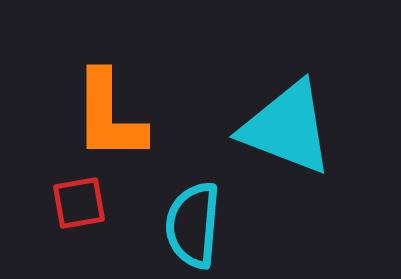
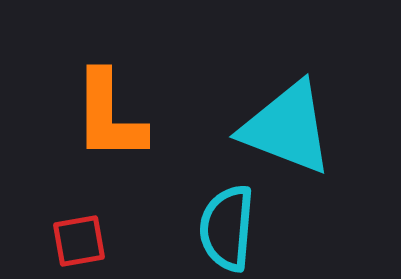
red square: moved 38 px down
cyan semicircle: moved 34 px right, 3 px down
